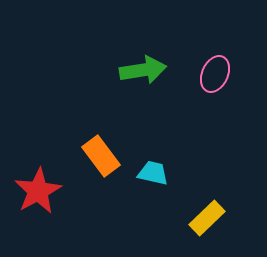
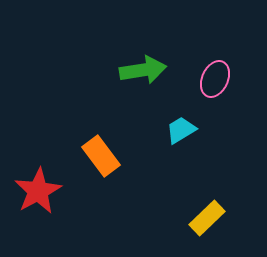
pink ellipse: moved 5 px down
cyan trapezoid: moved 28 px right, 43 px up; rotated 44 degrees counterclockwise
